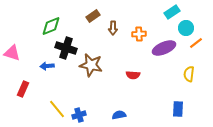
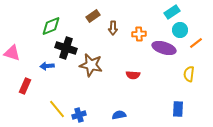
cyan circle: moved 6 px left, 2 px down
purple ellipse: rotated 40 degrees clockwise
red rectangle: moved 2 px right, 3 px up
